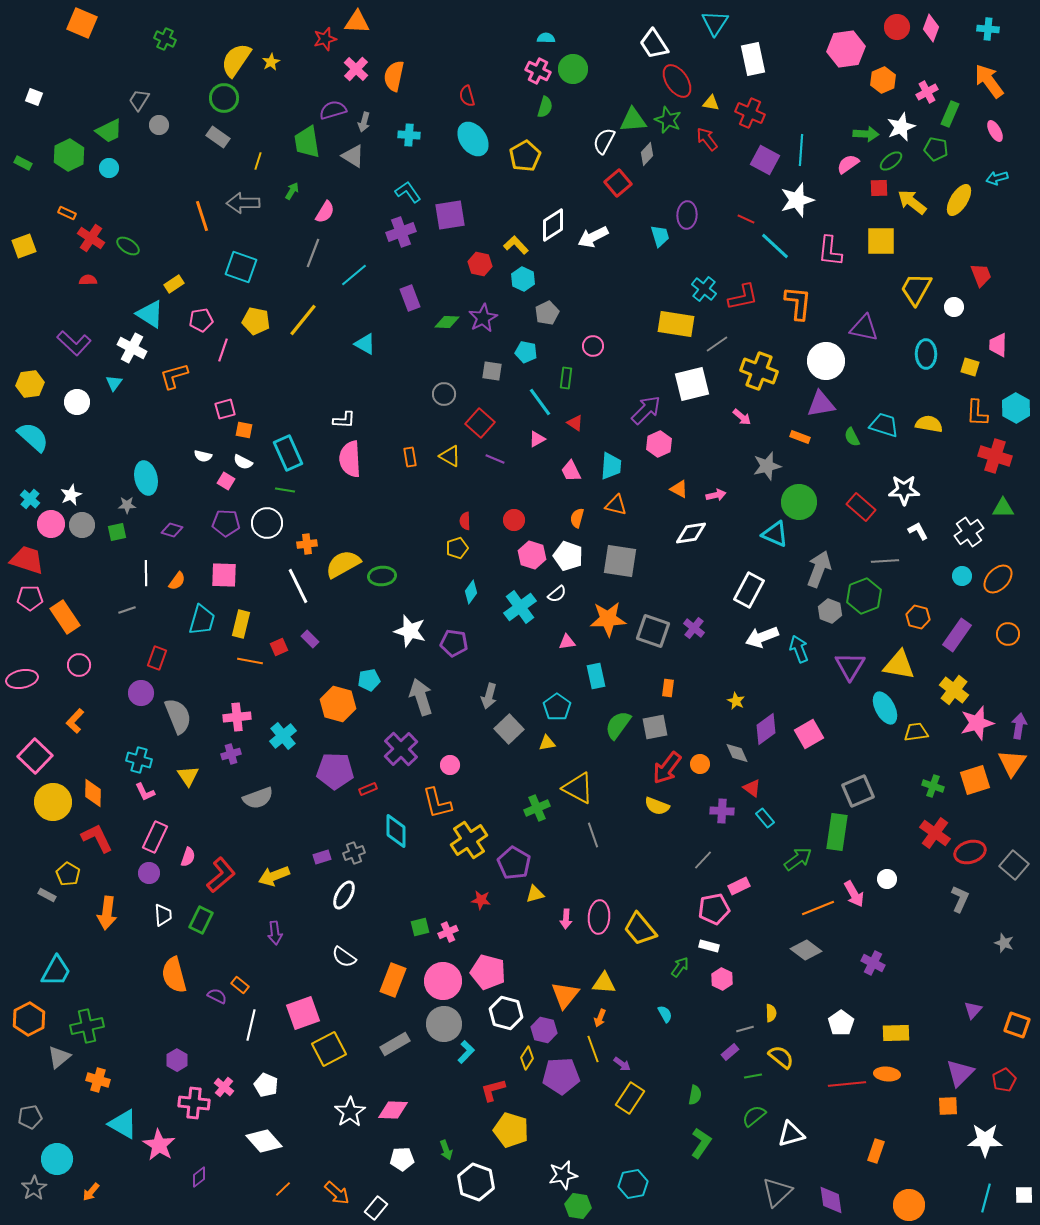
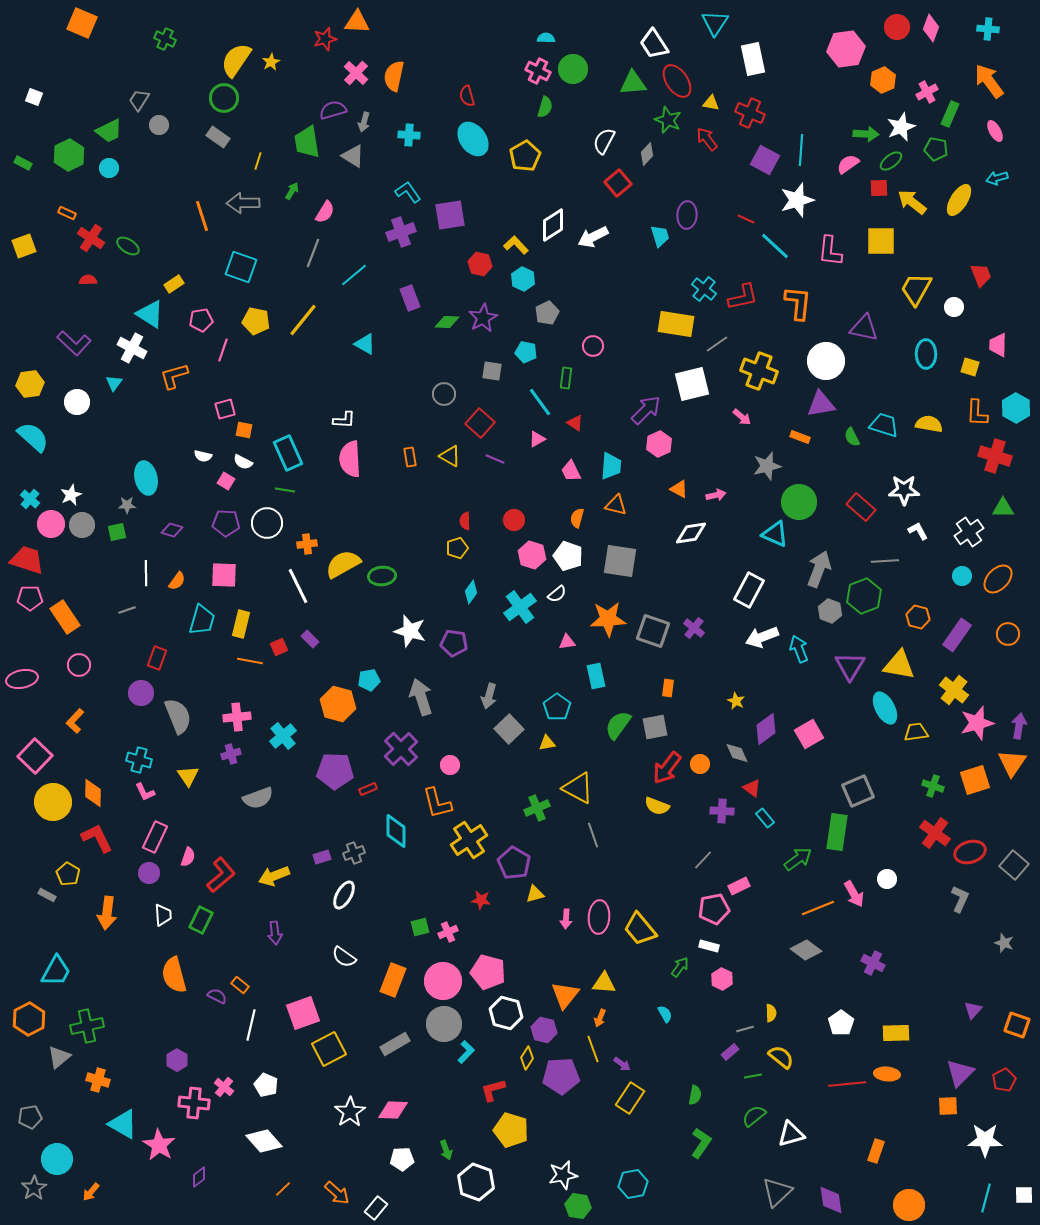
pink cross at (356, 69): moved 4 px down
green triangle at (633, 120): moved 37 px up
